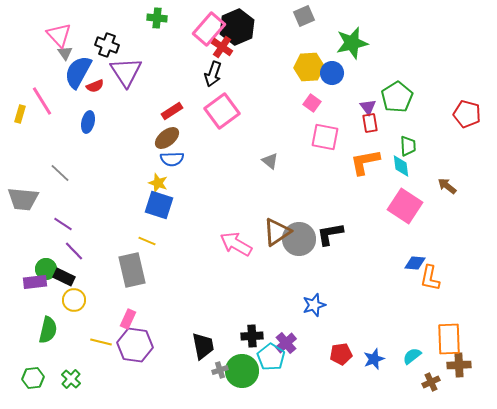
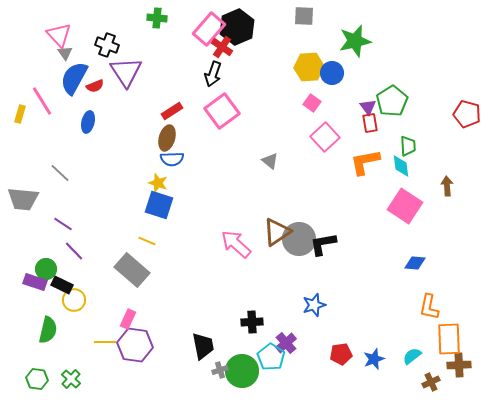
gray square at (304, 16): rotated 25 degrees clockwise
green star at (352, 43): moved 3 px right, 2 px up
blue semicircle at (78, 72): moved 4 px left, 6 px down
green pentagon at (397, 97): moved 5 px left, 4 px down
pink square at (325, 137): rotated 36 degrees clockwise
brown ellipse at (167, 138): rotated 35 degrees counterclockwise
brown arrow at (447, 186): rotated 48 degrees clockwise
black L-shape at (330, 234): moved 7 px left, 10 px down
pink arrow at (236, 244): rotated 12 degrees clockwise
gray rectangle at (132, 270): rotated 36 degrees counterclockwise
black rectangle at (64, 277): moved 2 px left, 8 px down
orange L-shape at (430, 278): moved 1 px left, 29 px down
purple rectangle at (35, 282): rotated 25 degrees clockwise
black cross at (252, 336): moved 14 px up
yellow line at (101, 342): moved 4 px right; rotated 15 degrees counterclockwise
green hexagon at (33, 378): moved 4 px right, 1 px down; rotated 15 degrees clockwise
